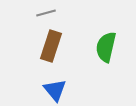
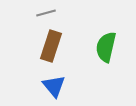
blue triangle: moved 1 px left, 4 px up
